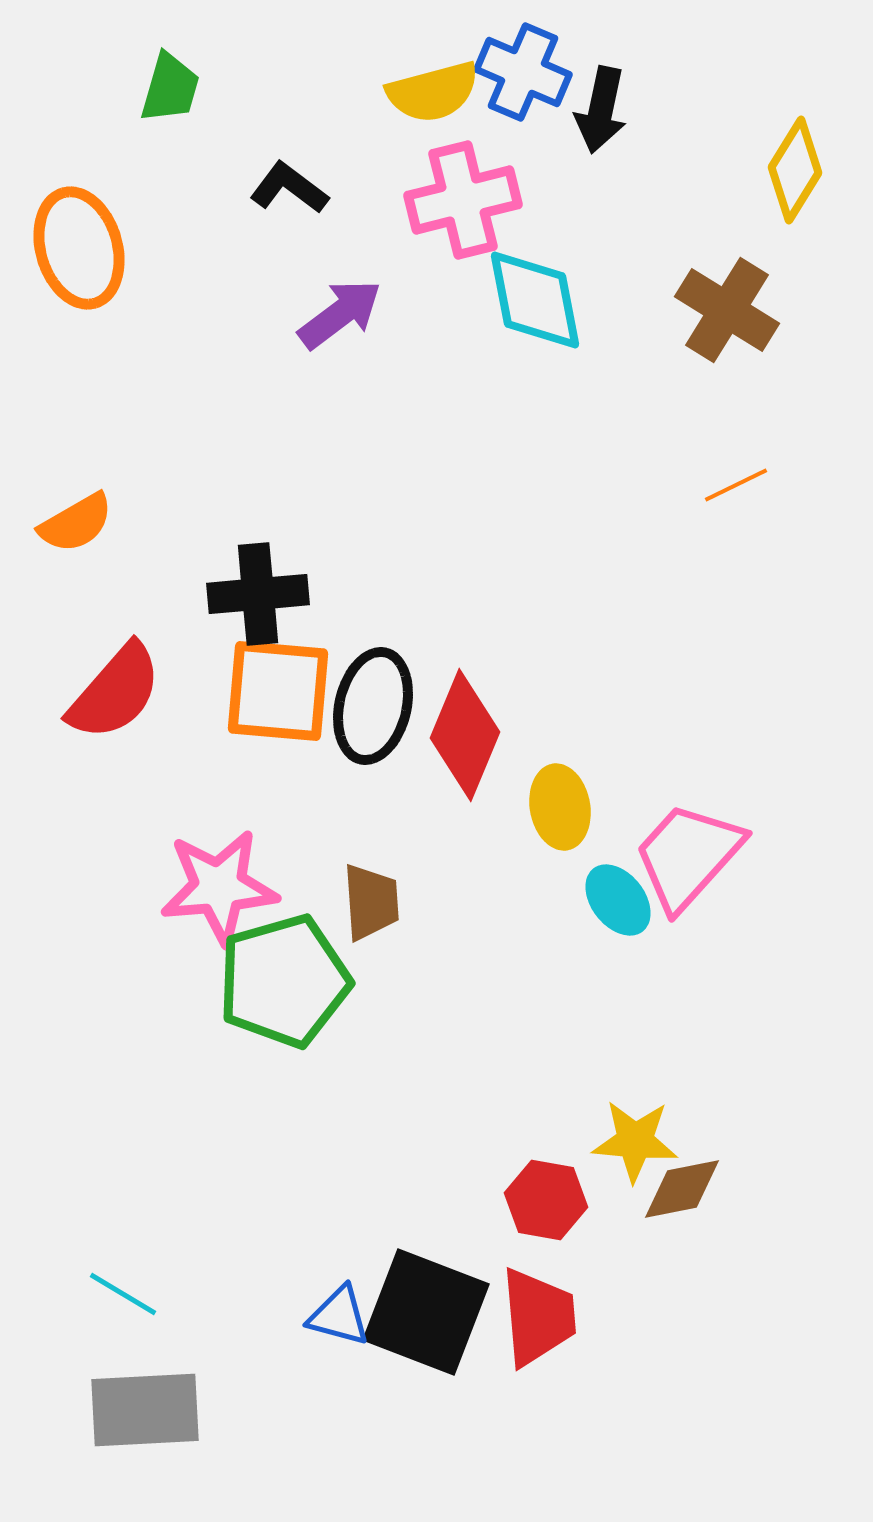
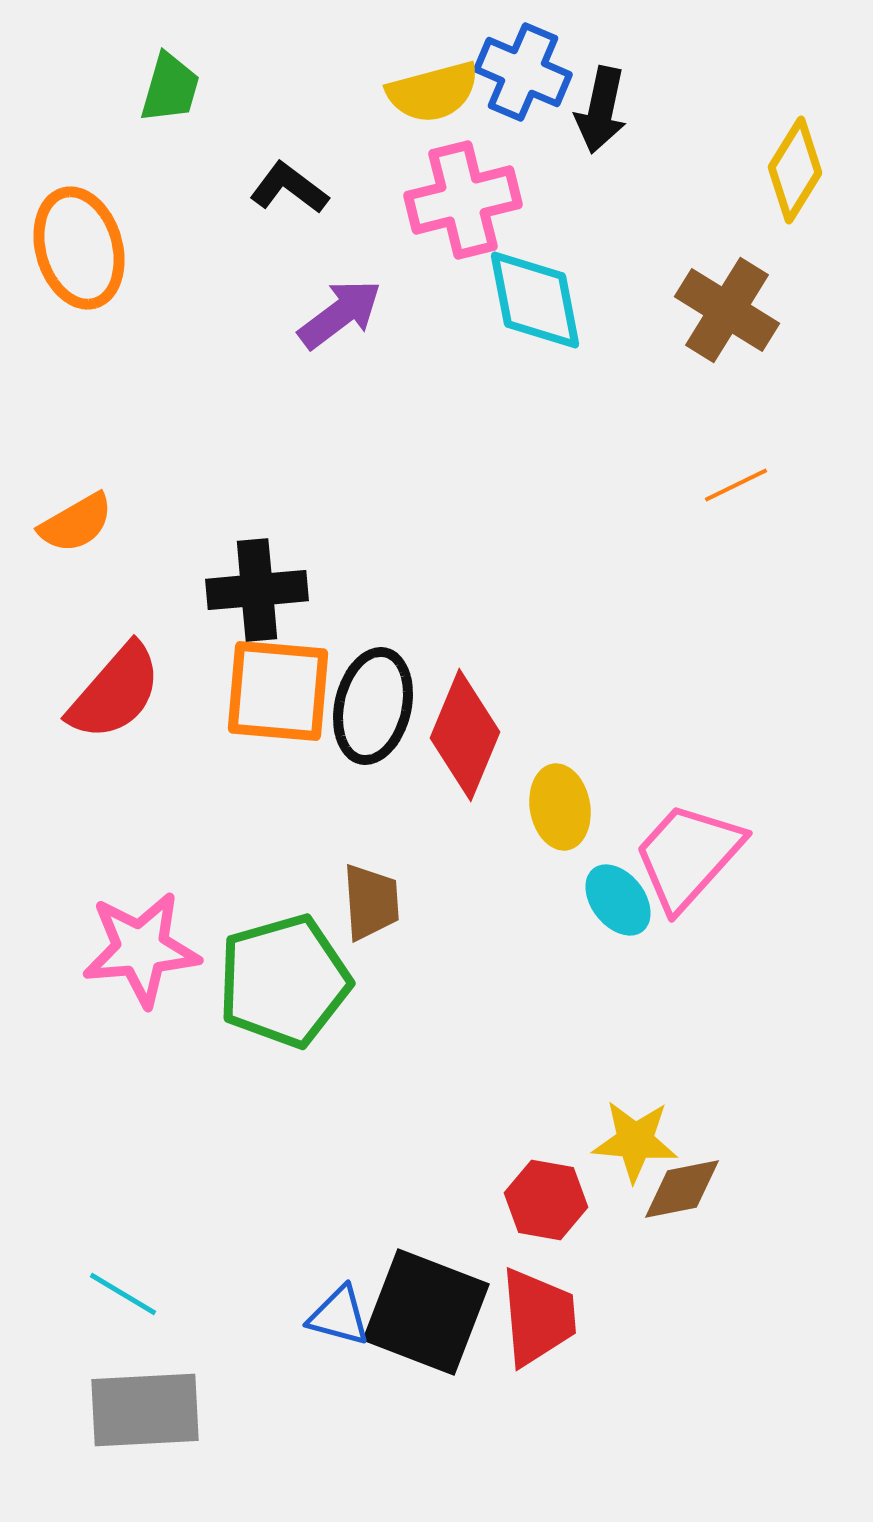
black cross: moved 1 px left, 4 px up
pink star: moved 78 px left, 62 px down
